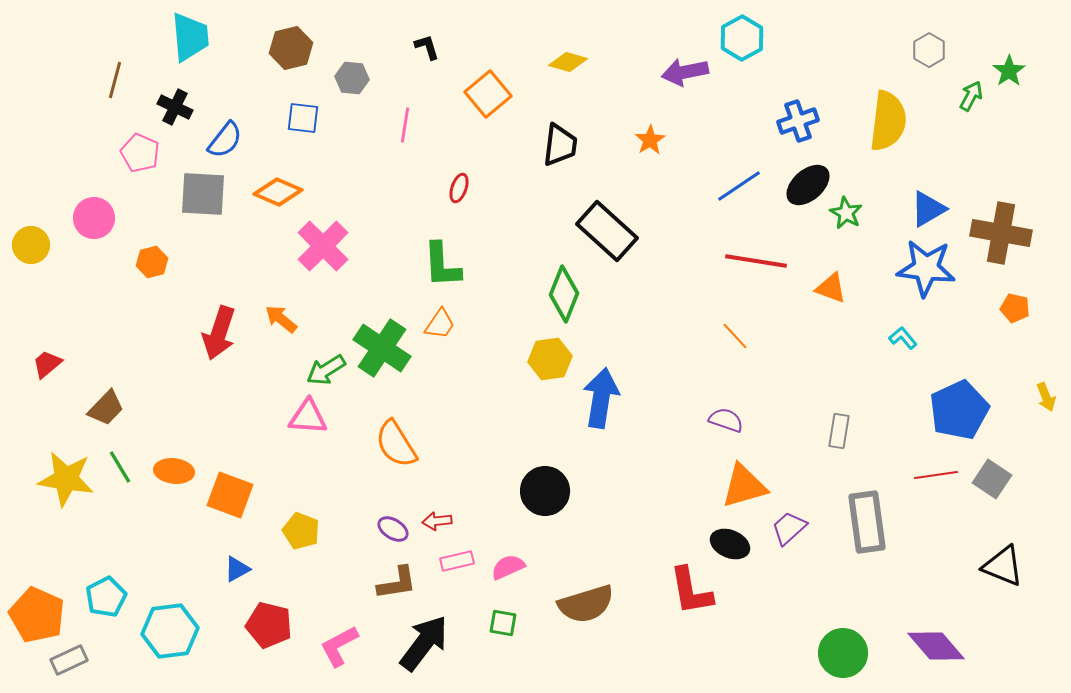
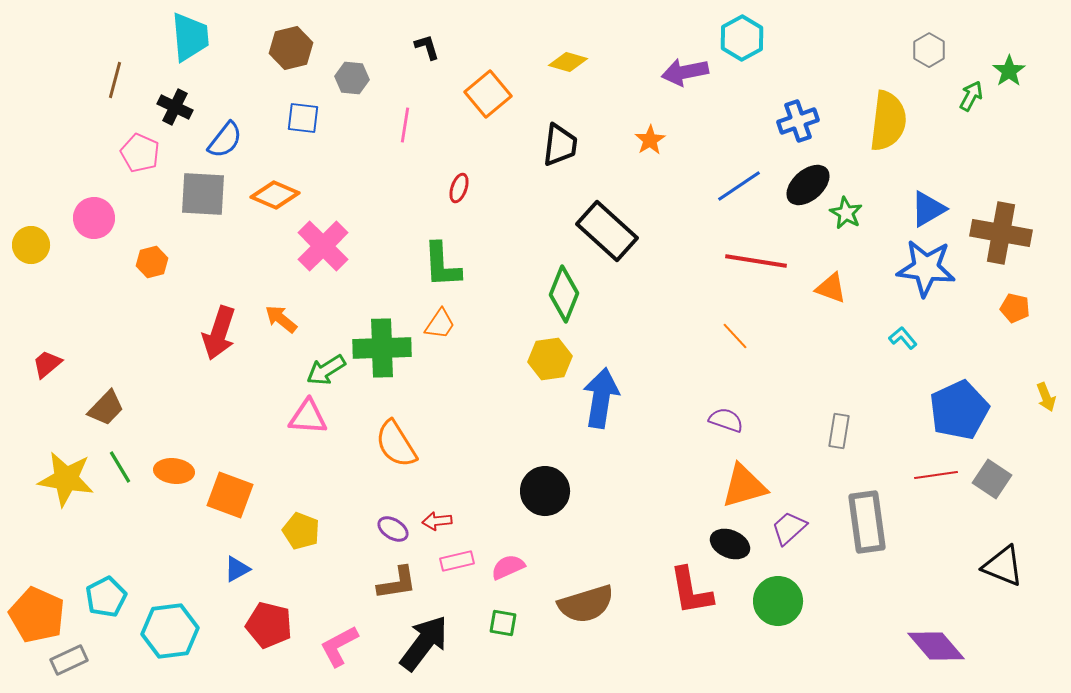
orange diamond at (278, 192): moved 3 px left, 3 px down
green cross at (382, 348): rotated 36 degrees counterclockwise
green circle at (843, 653): moved 65 px left, 52 px up
